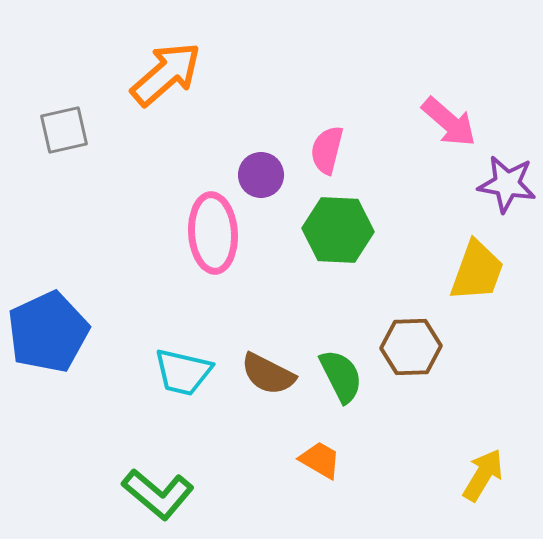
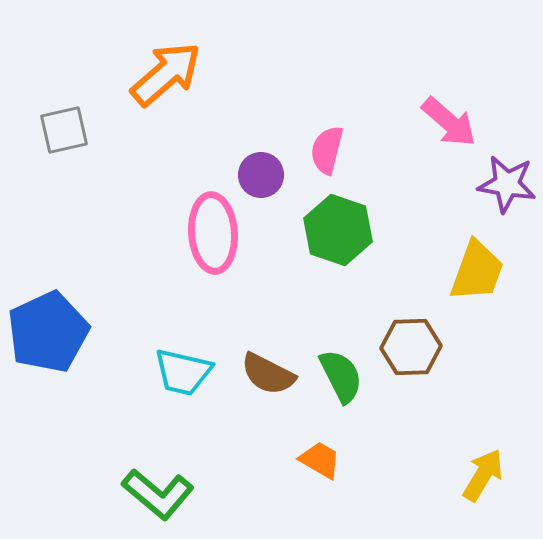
green hexagon: rotated 16 degrees clockwise
